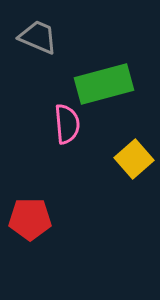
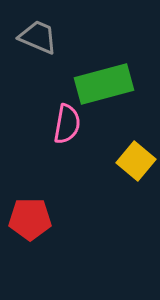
pink semicircle: rotated 15 degrees clockwise
yellow square: moved 2 px right, 2 px down; rotated 9 degrees counterclockwise
